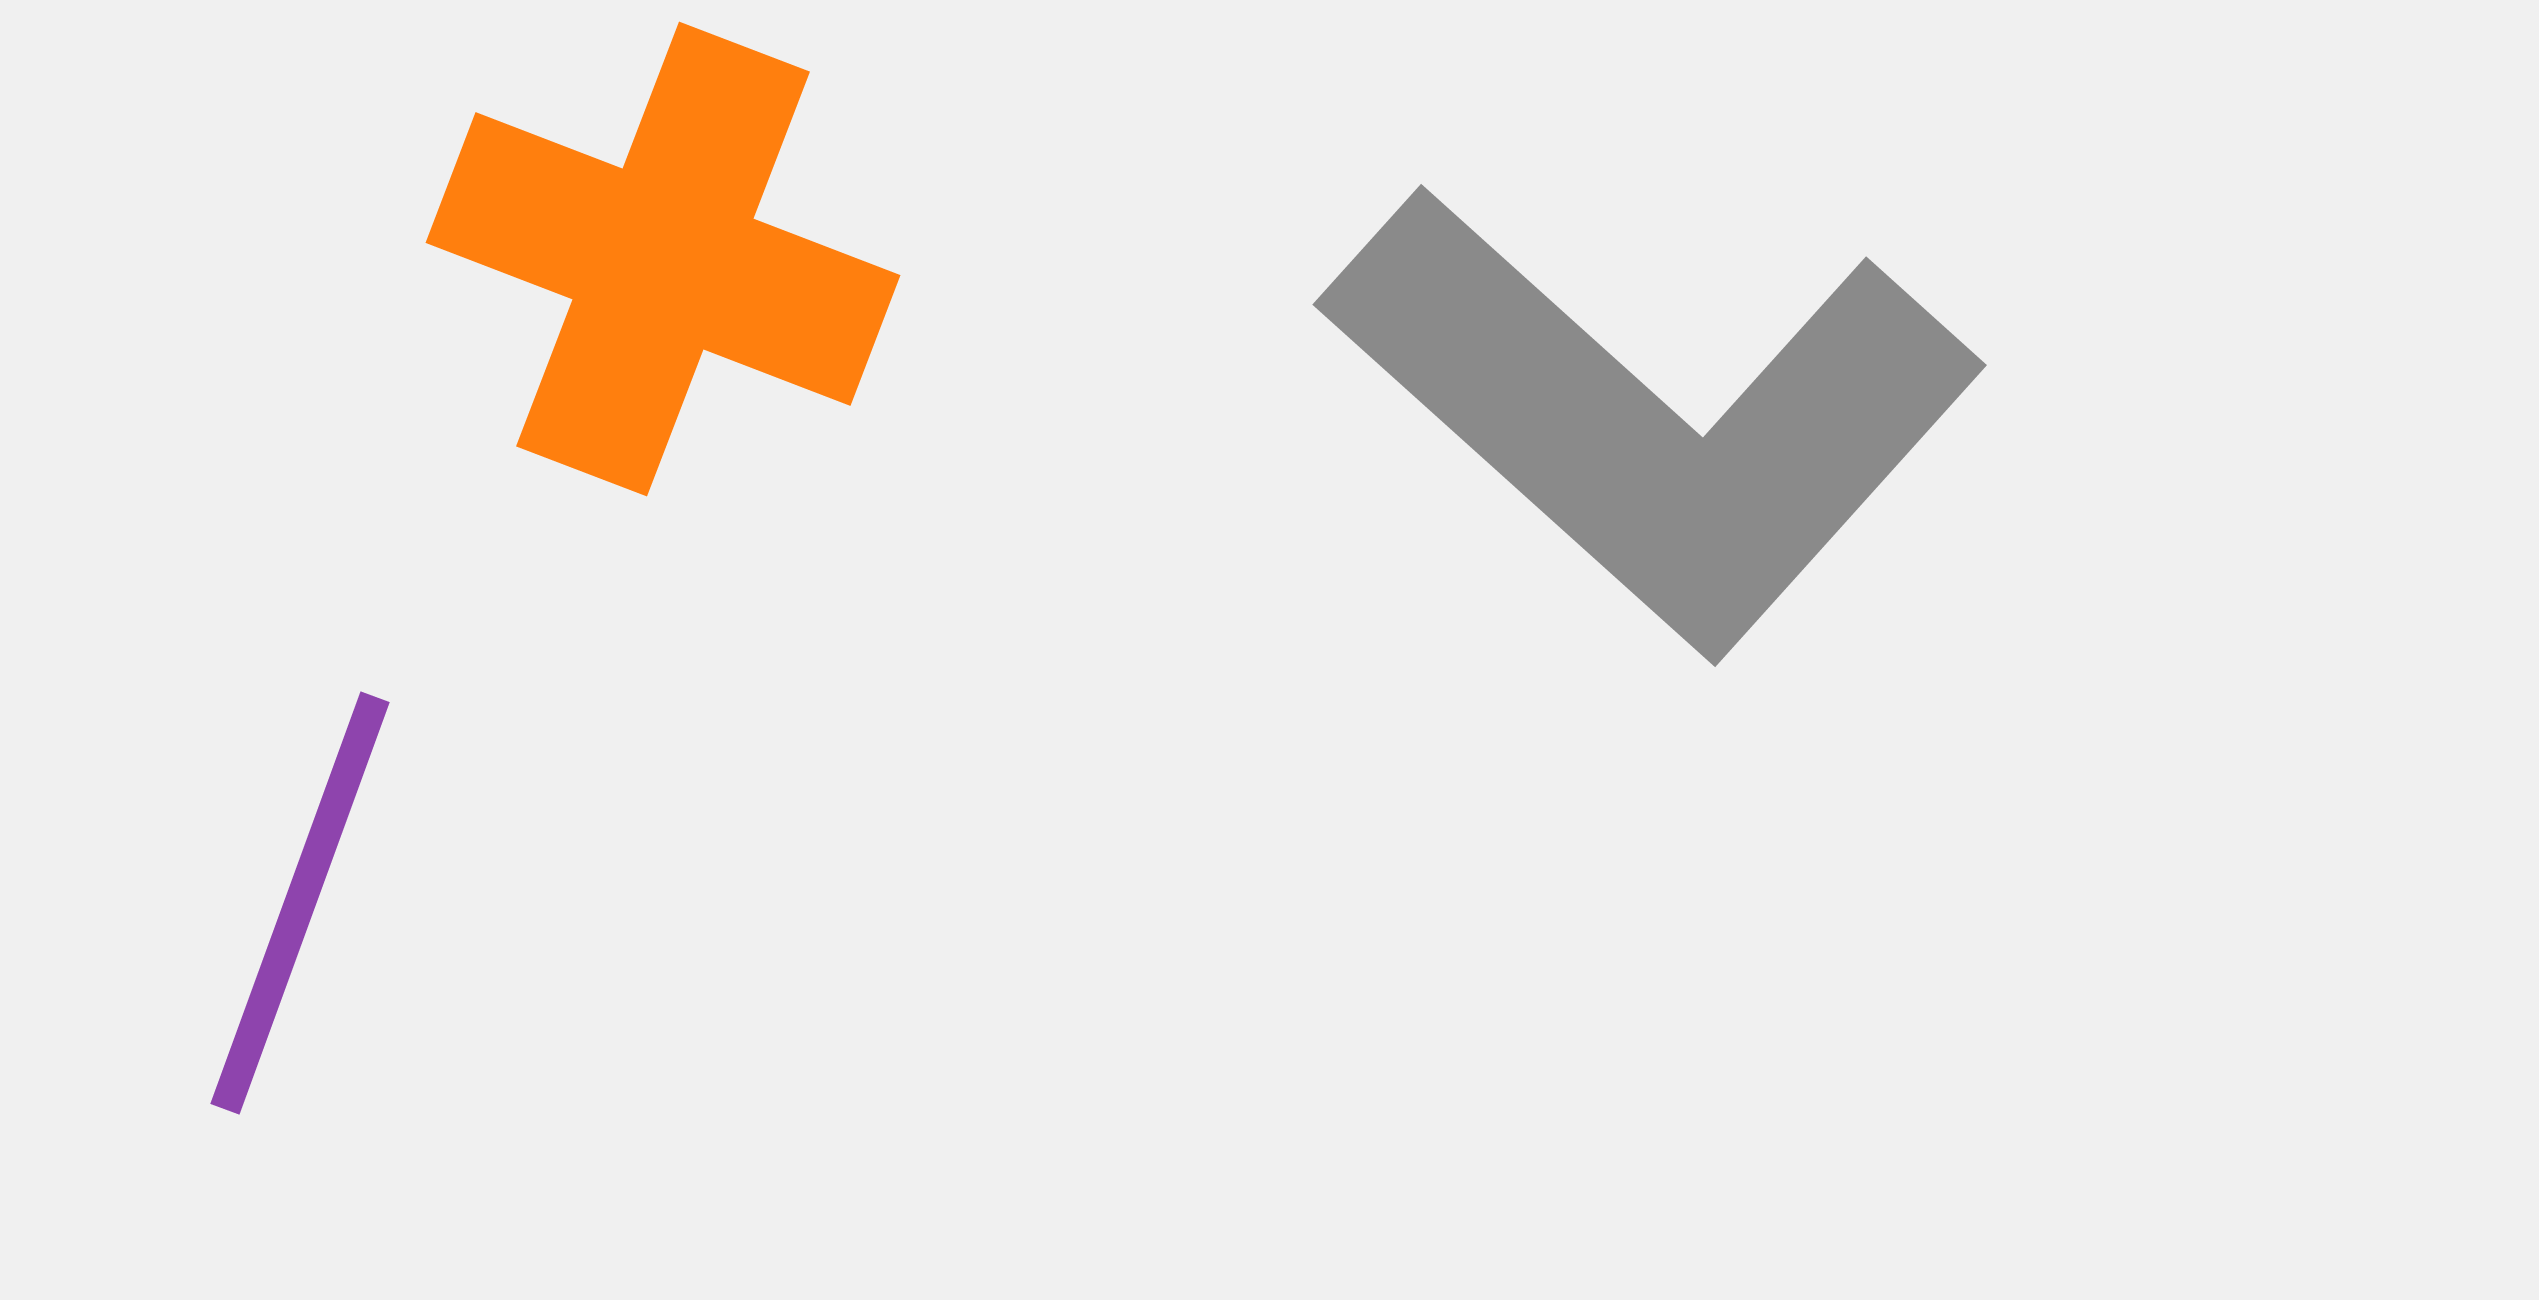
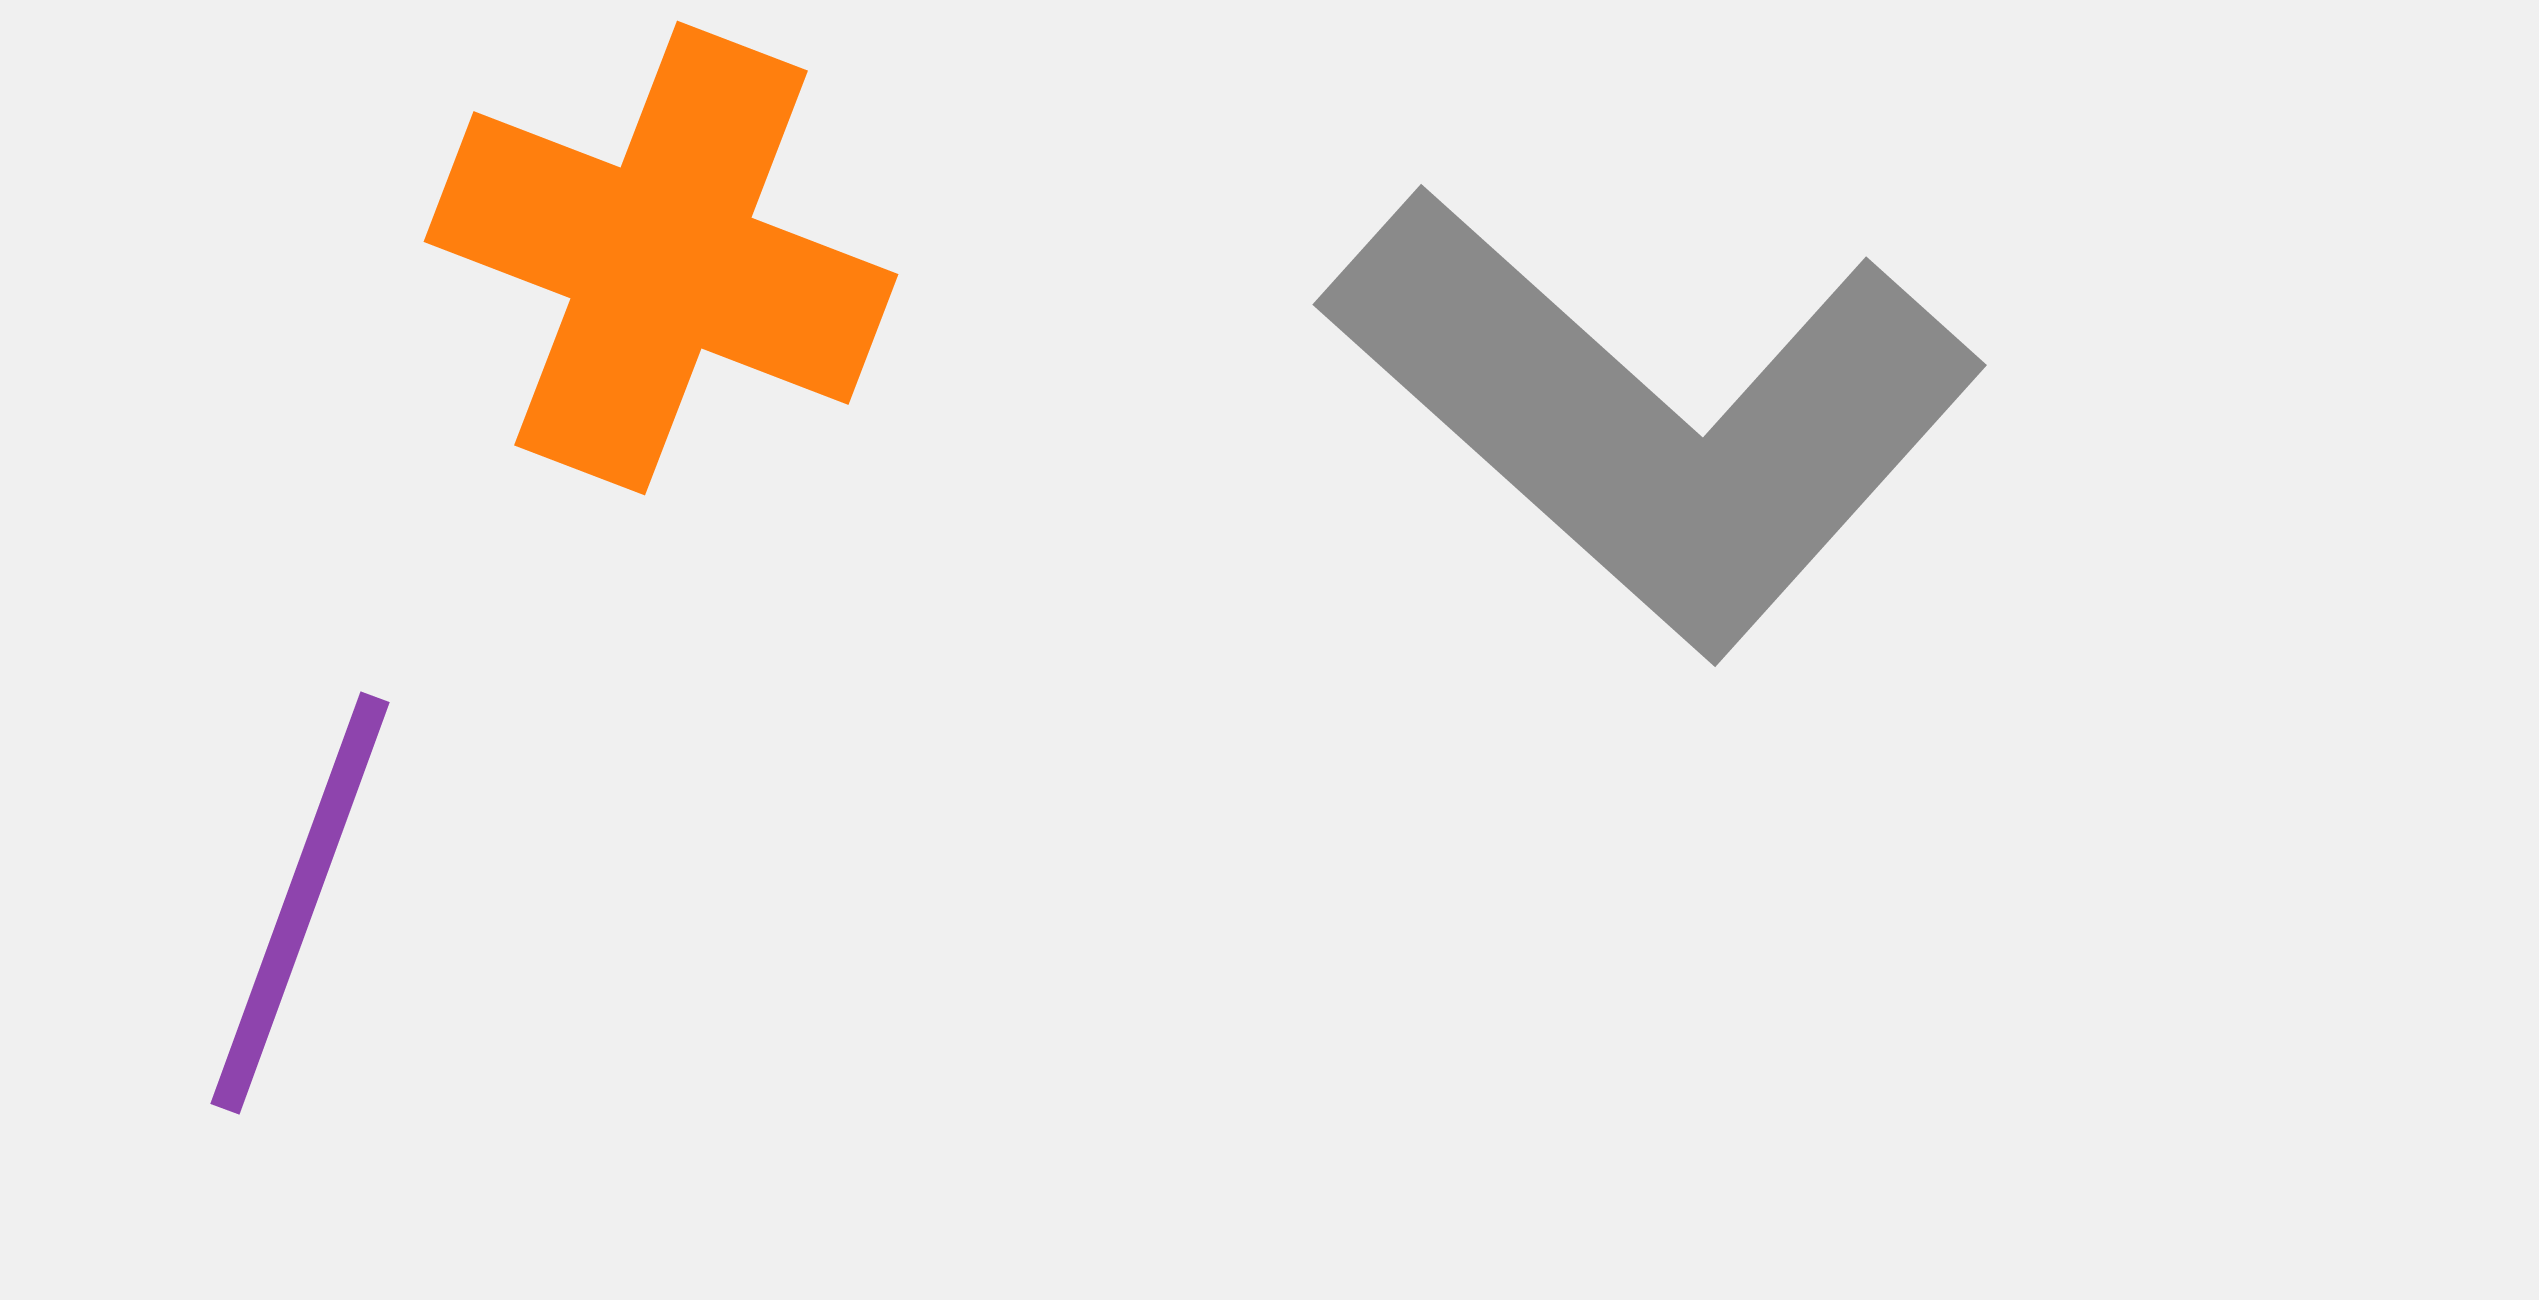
orange cross: moved 2 px left, 1 px up
